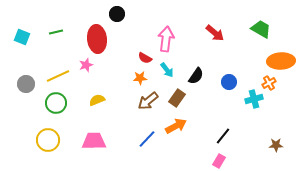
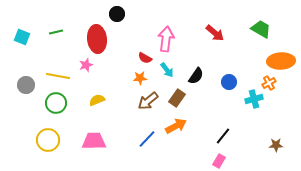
yellow line: rotated 35 degrees clockwise
gray circle: moved 1 px down
